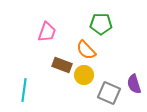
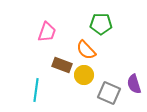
cyan line: moved 12 px right
